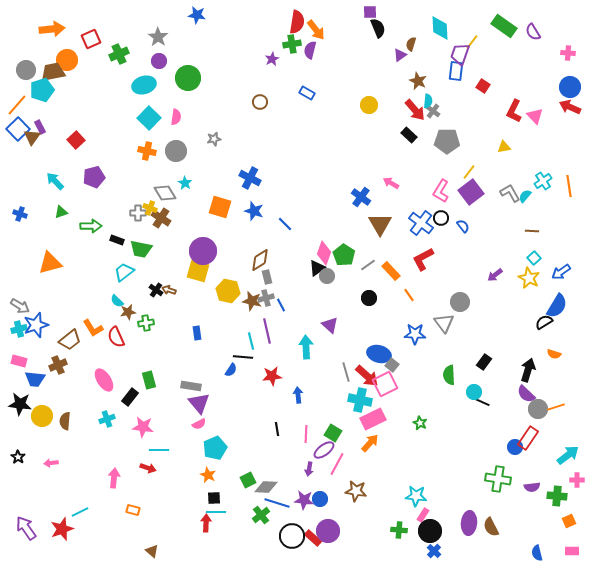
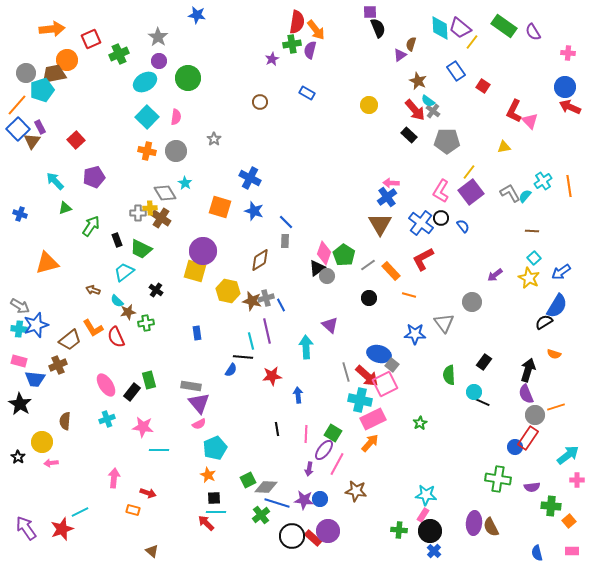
purple trapezoid at (460, 54): moved 26 px up; rotated 70 degrees counterclockwise
gray circle at (26, 70): moved 3 px down
blue rectangle at (456, 71): rotated 42 degrees counterclockwise
brown trapezoid at (53, 72): moved 1 px right, 2 px down
cyan ellipse at (144, 85): moved 1 px right, 3 px up; rotated 15 degrees counterclockwise
blue circle at (570, 87): moved 5 px left
cyan semicircle at (428, 101): rotated 120 degrees clockwise
pink triangle at (535, 116): moved 5 px left, 5 px down
cyan square at (149, 118): moved 2 px left, 1 px up
brown triangle at (32, 137): moved 4 px down
gray star at (214, 139): rotated 24 degrees counterclockwise
pink arrow at (391, 183): rotated 28 degrees counterclockwise
blue cross at (361, 197): moved 26 px right; rotated 18 degrees clockwise
yellow cross at (150, 208): rotated 24 degrees counterclockwise
green triangle at (61, 212): moved 4 px right, 4 px up
blue line at (285, 224): moved 1 px right, 2 px up
green arrow at (91, 226): rotated 55 degrees counterclockwise
black rectangle at (117, 240): rotated 48 degrees clockwise
green trapezoid at (141, 249): rotated 15 degrees clockwise
orange triangle at (50, 263): moved 3 px left
yellow square at (198, 271): moved 3 px left
gray rectangle at (267, 277): moved 18 px right, 36 px up; rotated 16 degrees clockwise
brown arrow at (169, 290): moved 76 px left
orange line at (409, 295): rotated 40 degrees counterclockwise
gray circle at (460, 302): moved 12 px right
cyan cross at (19, 329): rotated 21 degrees clockwise
pink ellipse at (104, 380): moved 2 px right, 5 px down
purple semicircle at (526, 394): rotated 24 degrees clockwise
black rectangle at (130, 397): moved 2 px right, 5 px up
black star at (20, 404): rotated 25 degrees clockwise
gray circle at (538, 409): moved 3 px left, 6 px down
yellow circle at (42, 416): moved 26 px down
green star at (420, 423): rotated 16 degrees clockwise
purple ellipse at (324, 450): rotated 15 degrees counterclockwise
red arrow at (148, 468): moved 25 px down
cyan star at (416, 496): moved 10 px right, 1 px up
green cross at (557, 496): moved 6 px left, 10 px down
orange square at (569, 521): rotated 16 degrees counterclockwise
red arrow at (206, 523): rotated 48 degrees counterclockwise
purple ellipse at (469, 523): moved 5 px right
